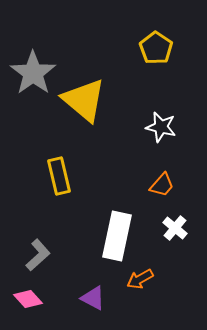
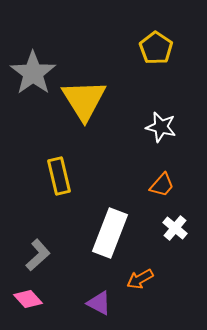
yellow triangle: rotated 18 degrees clockwise
white rectangle: moved 7 px left, 3 px up; rotated 9 degrees clockwise
purple triangle: moved 6 px right, 5 px down
